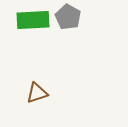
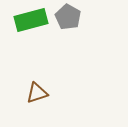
green rectangle: moved 2 px left; rotated 12 degrees counterclockwise
